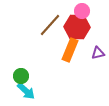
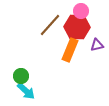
pink circle: moved 1 px left
purple triangle: moved 1 px left, 8 px up
